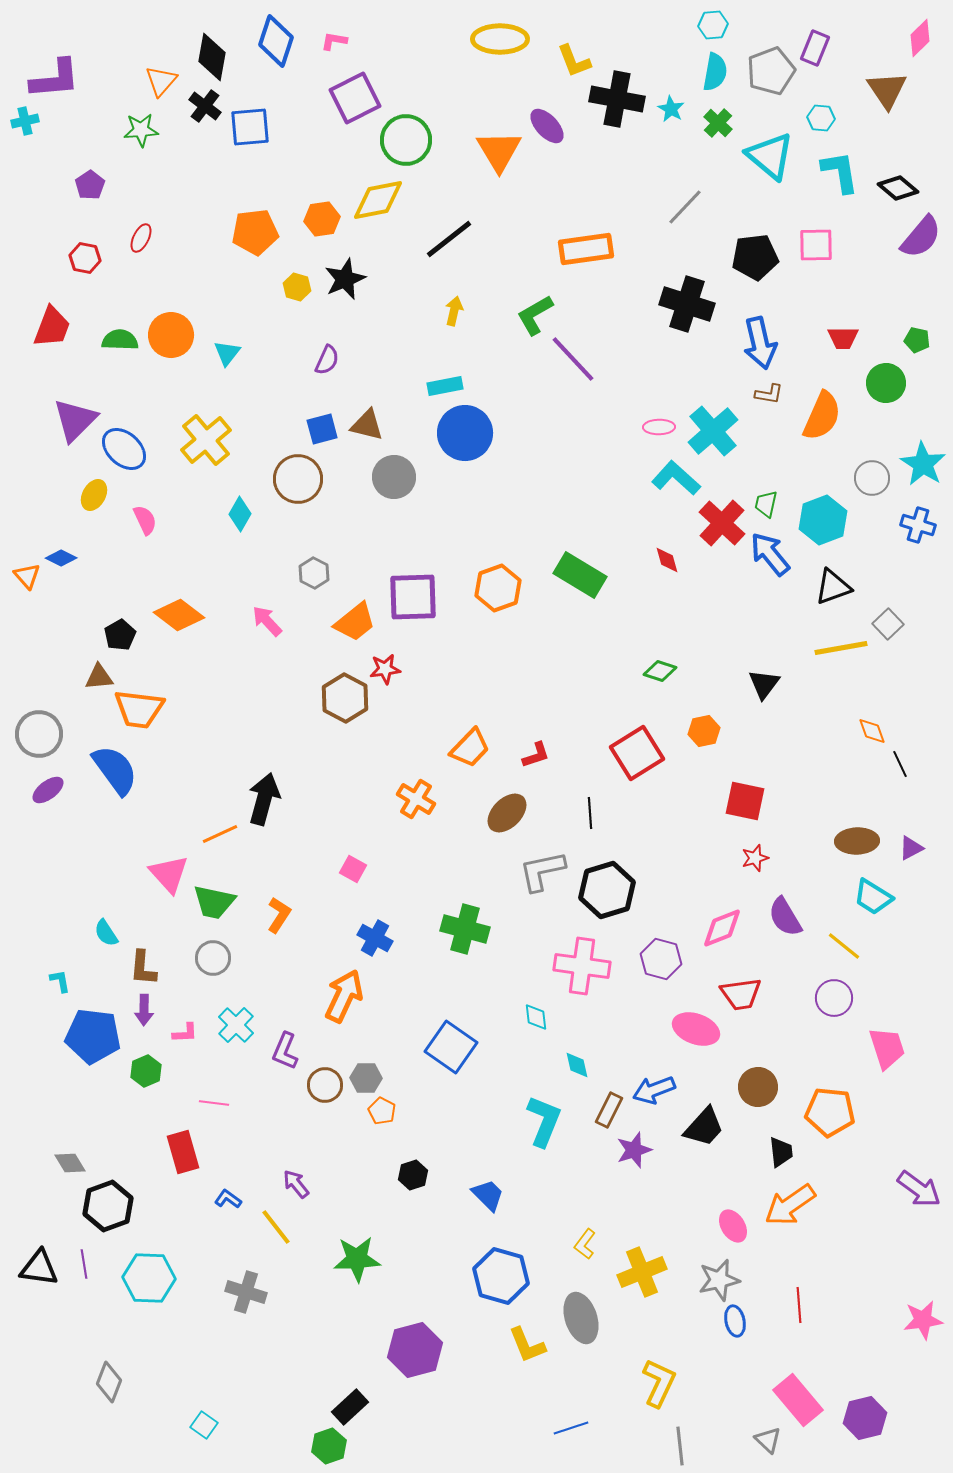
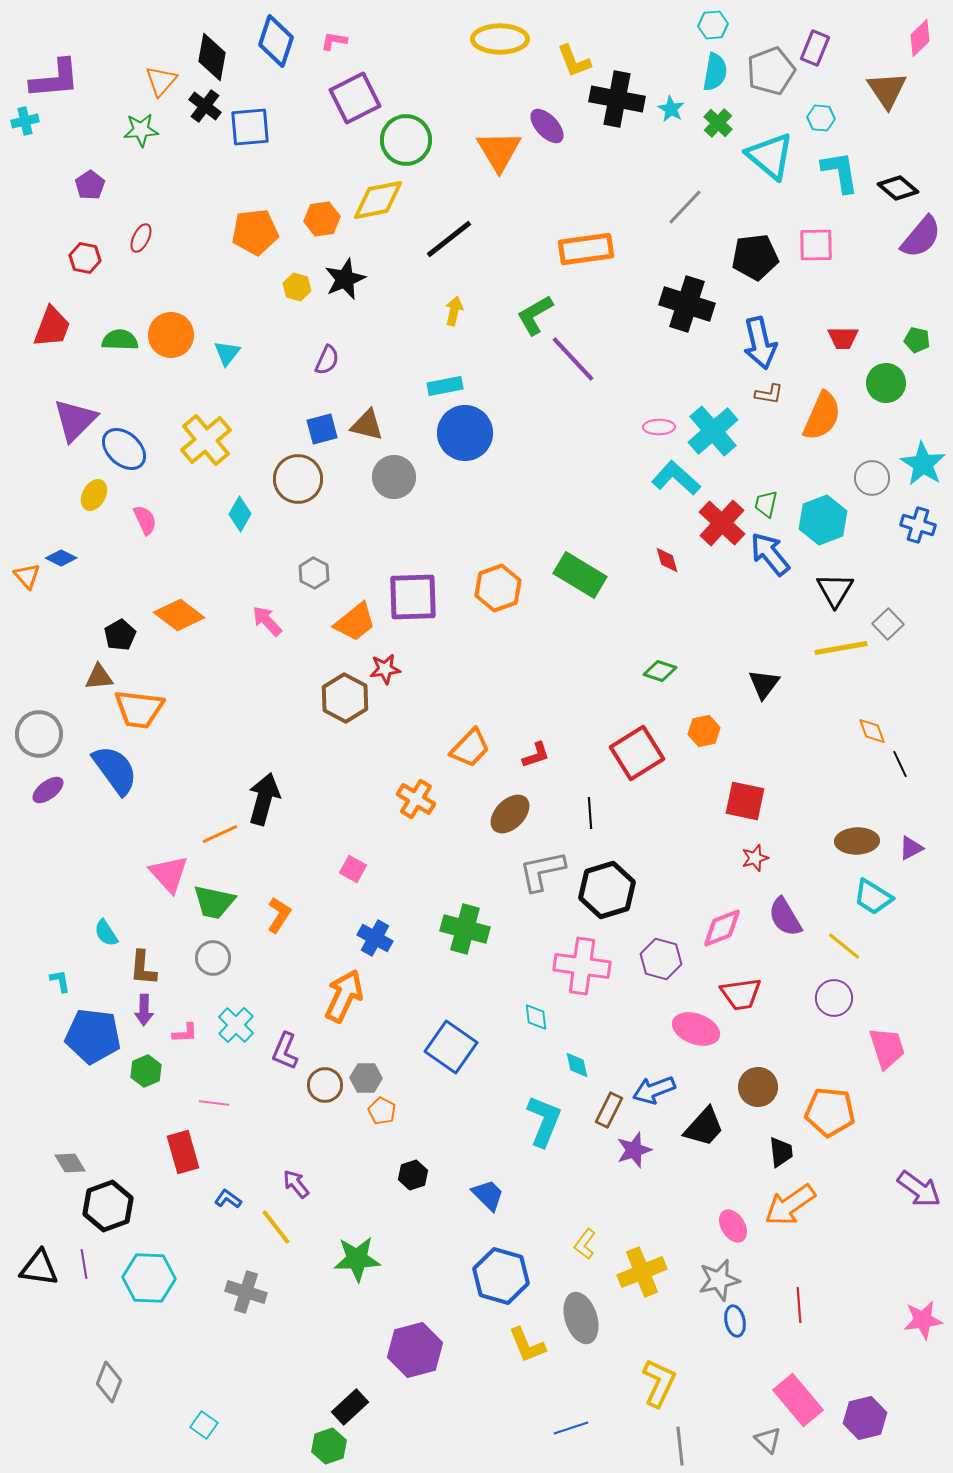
black triangle at (833, 587): moved 2 px right, 3 px down; rotated 39 degrees counterclockwise
brown ellipse at (507, 813): moved 3 px right, 1 px down
